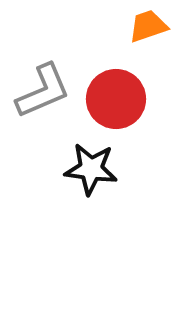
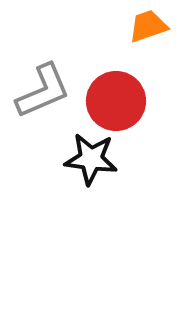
red circle: moved 2 px down
black star: moved 10 px up
